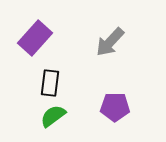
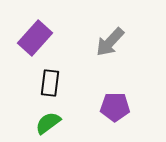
green semicircle: moved 5 px left, 7 px down
